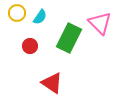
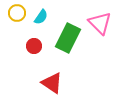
cyan semicircle: moved 1 px right
green rectangle: moved 1 px left
red circle: moved 4 px right
